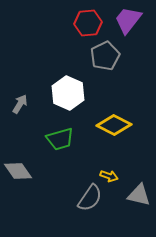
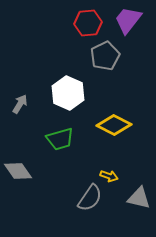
gray triangle: moved 3 px down
